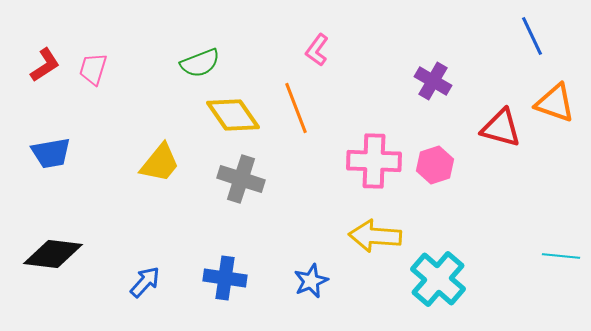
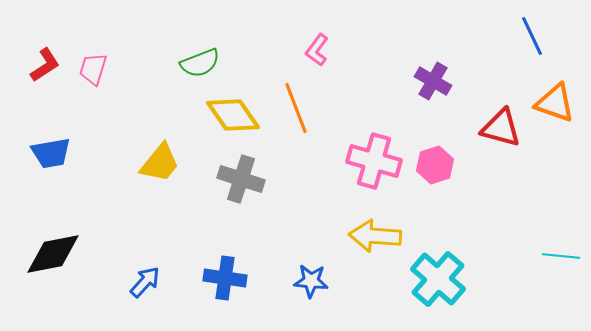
pink cross: rotated 14 degrees clockwise
black diamond: rotated 18 degrees counterclockwise
blue star: rotated 28 degrees clockwise
